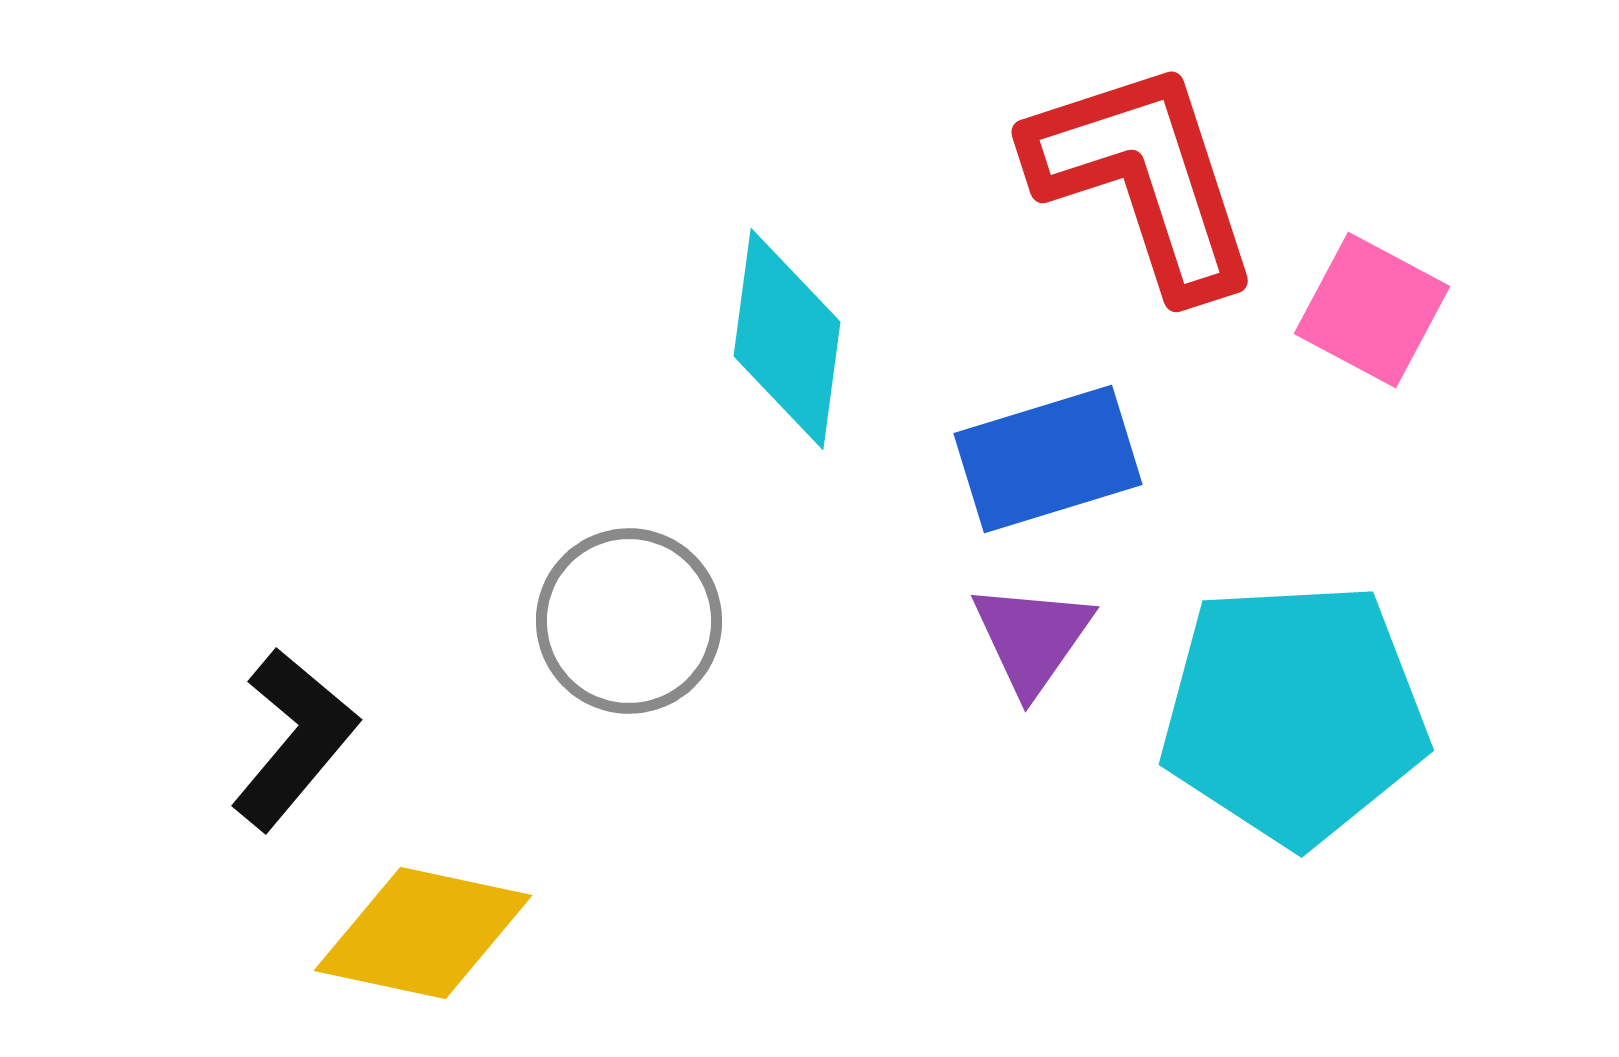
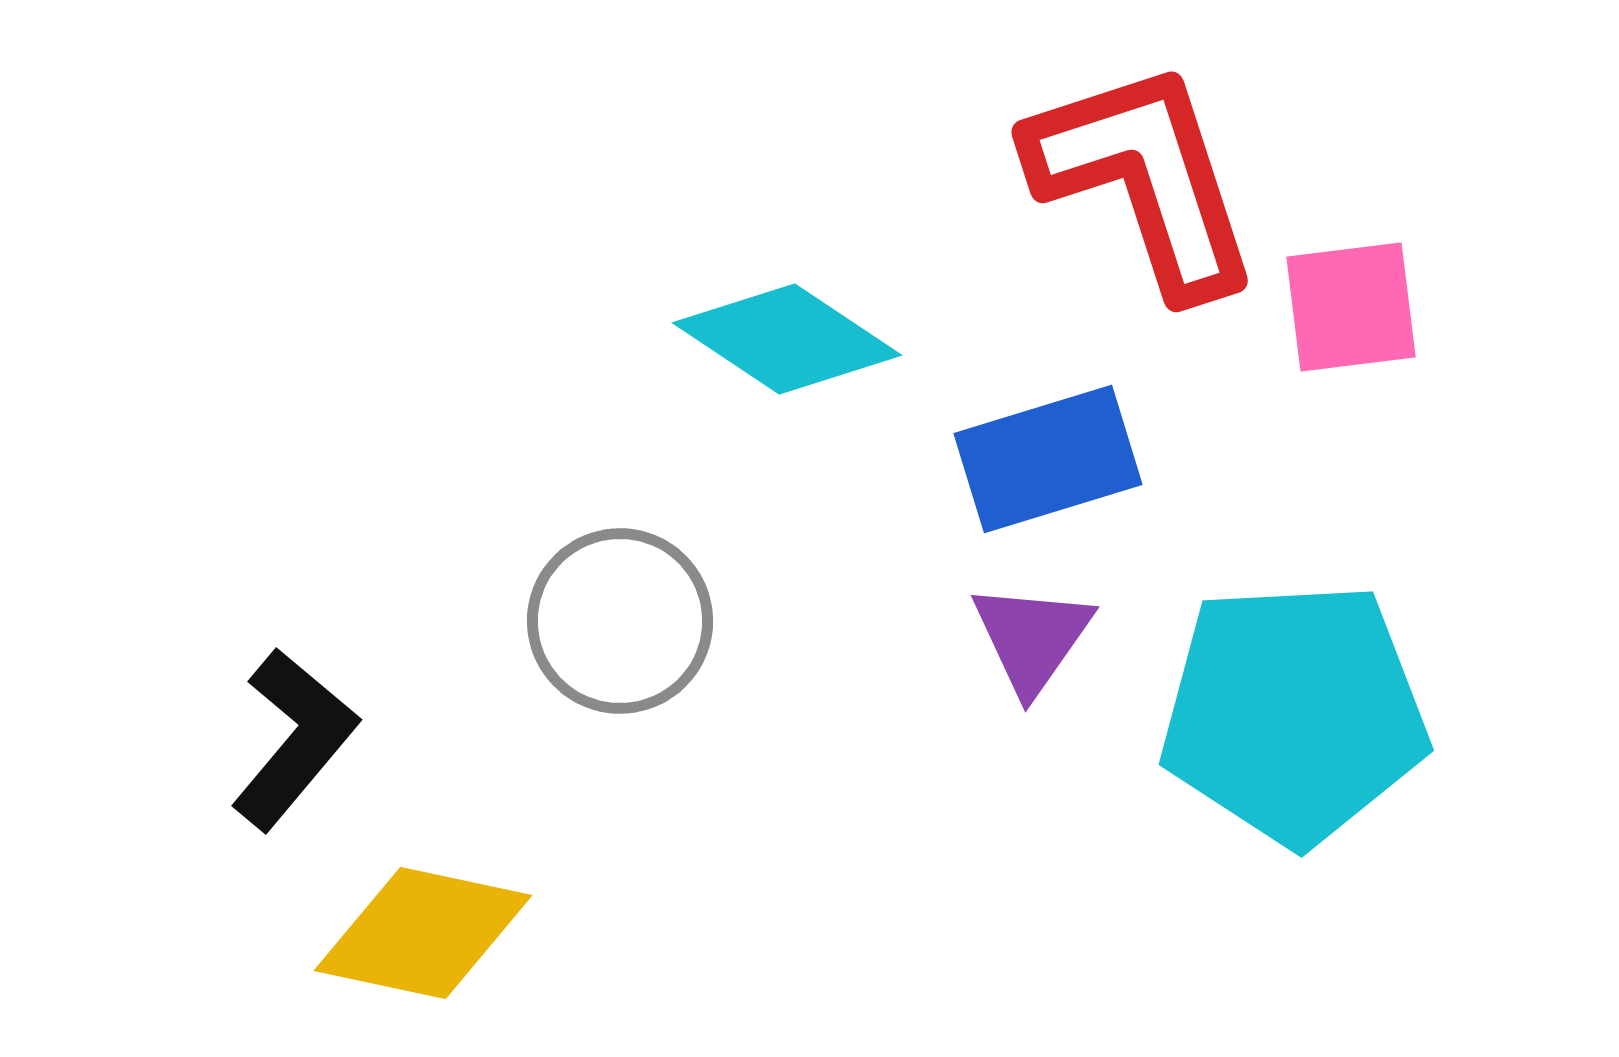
pink square: moved 21 px left, 3 px up; rotated 35 degrees counterclockwise
cyan diamond: rotated 64 degrees counterclockwise
gray circle: moved 9 px left
